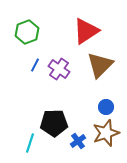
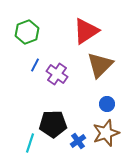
purple cross: moved 2 px left, 5 px down
blue circle: moved 1 px right, 3 px up
black pentagon: moved 1 px left, 1 px down
